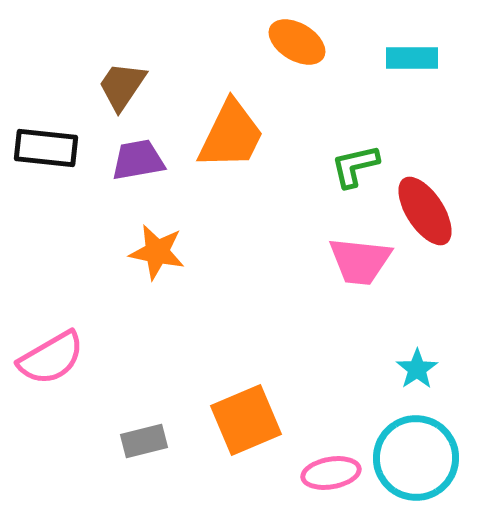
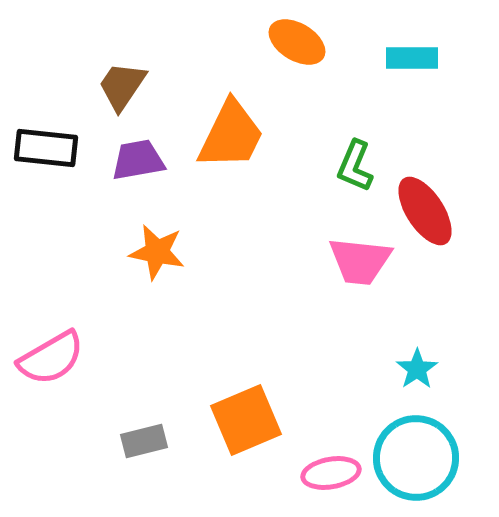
green L-shape: rotated 54 degrees counterclockwise
